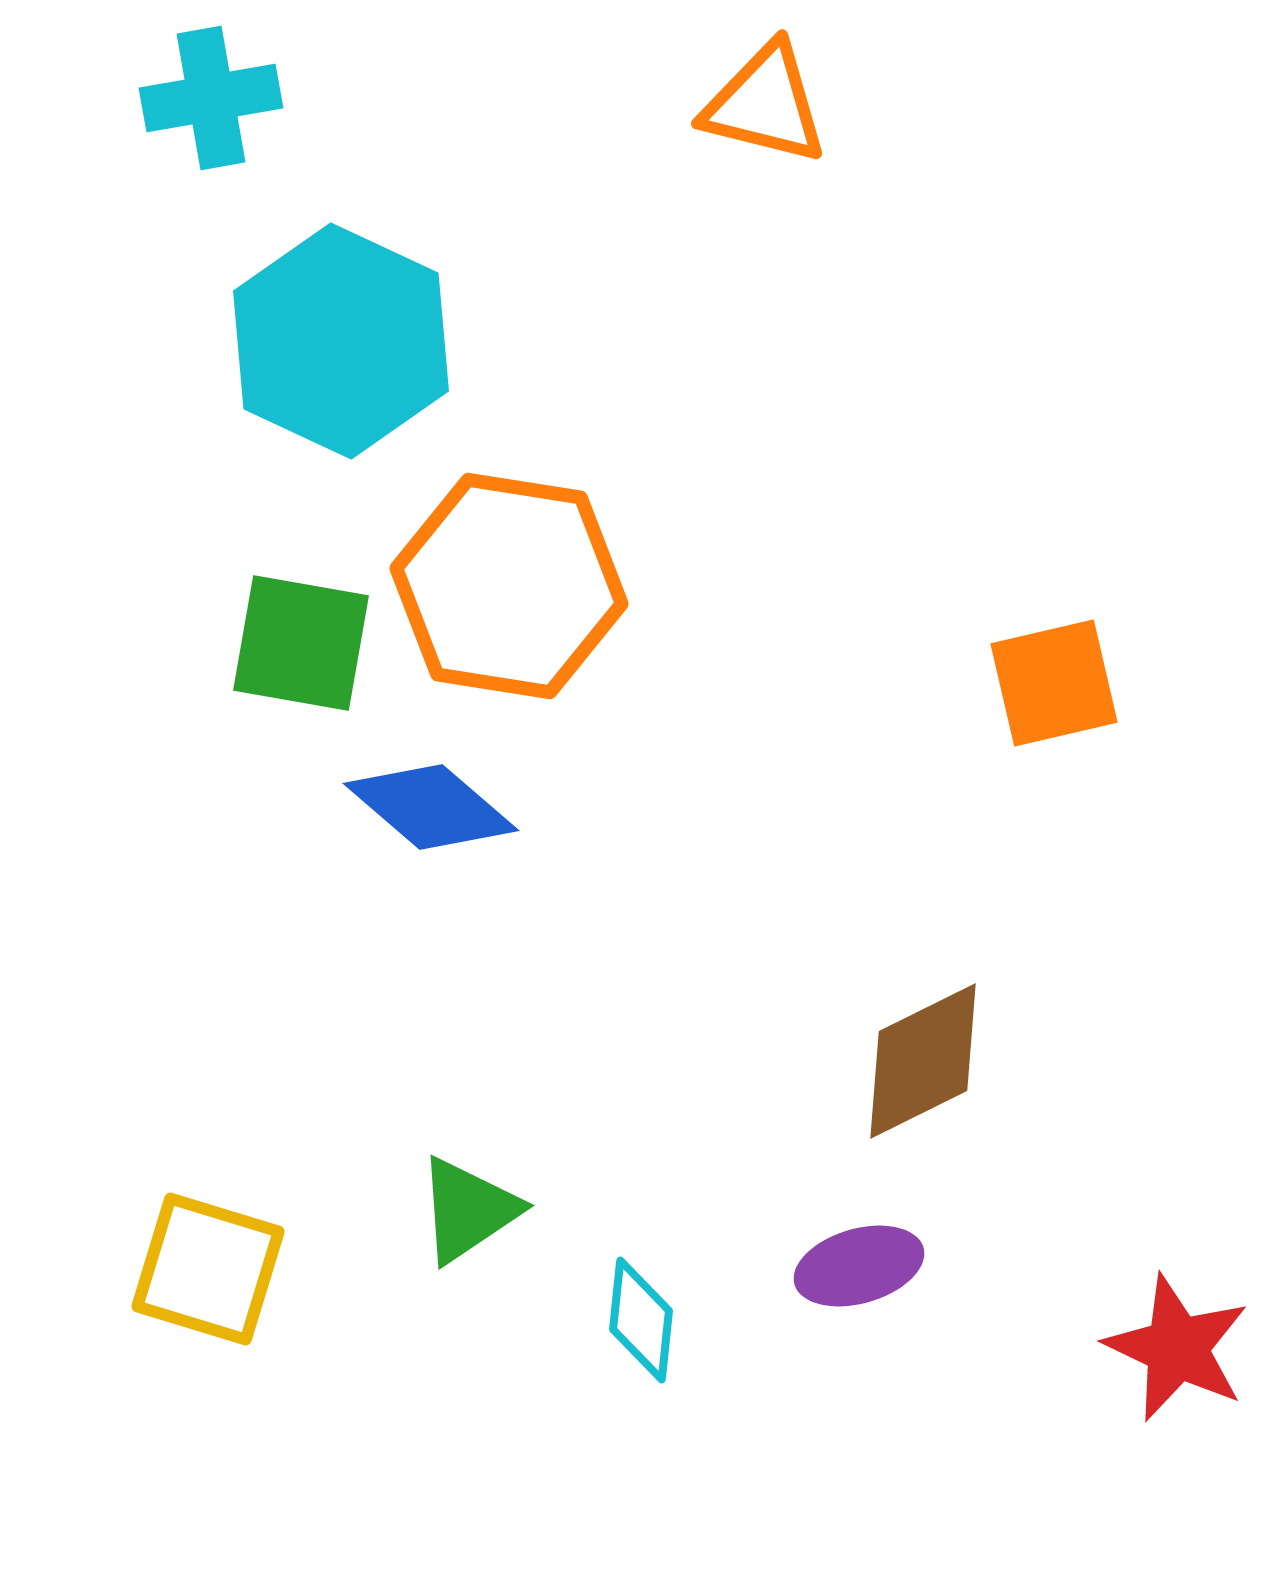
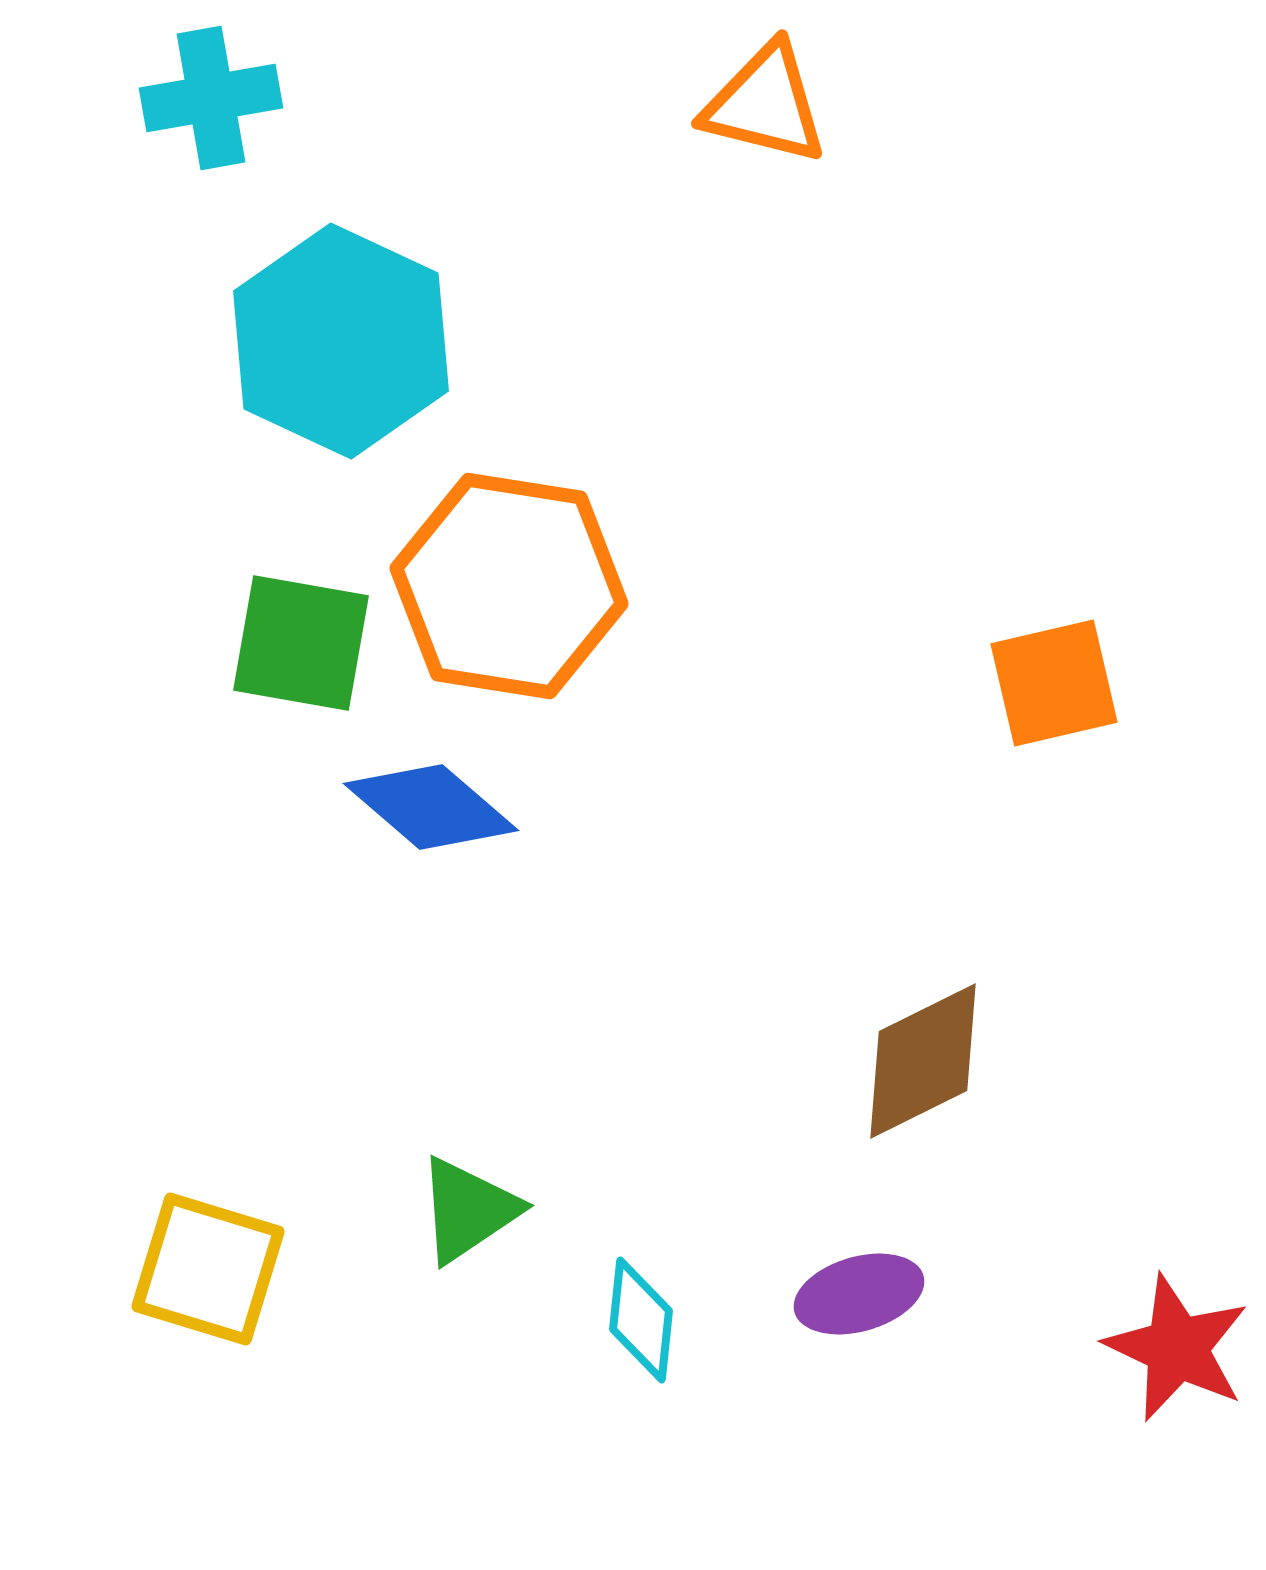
purple ellipse: moved 28 px down
